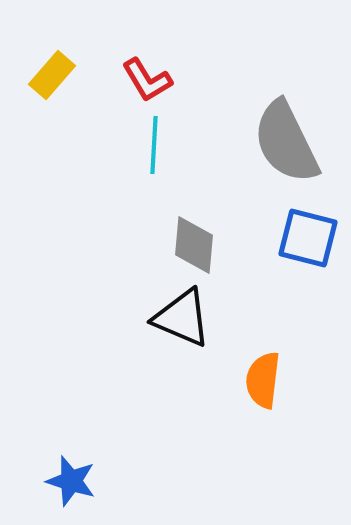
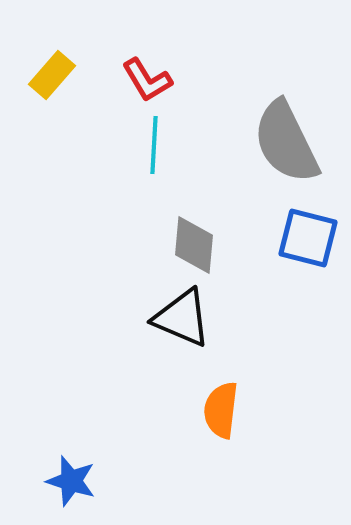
orange semicircle: moved 42 px left, 30 px down
